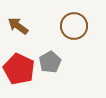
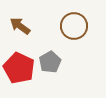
brown arrow: moved 2 px right
red pentagon: moved 1 px up
